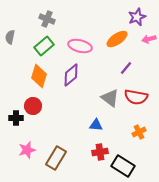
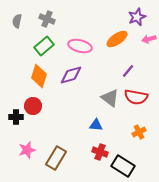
gray semicircle: moved 7 px right, 16 px up
purple line: moved 2 px right, 3 px down
purple diamond: rotated 25 degrees clockwise
black cross: moved 1 px up
red cross: rotated 28 degrees clockwise
